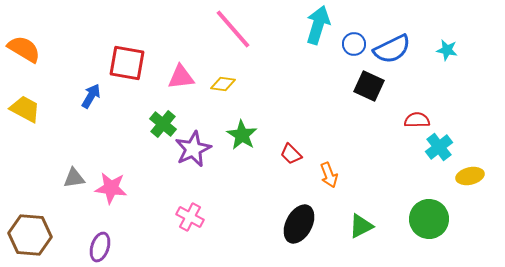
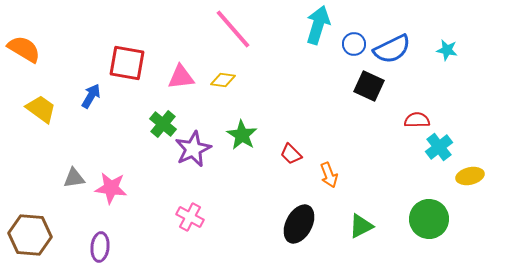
yellow diamond: moved 4 px up
yellow trapezoid: moved 16 px right; rotated 8 degrees clockwise
purple ellipse: rotated 12 degrees counterclockwise
